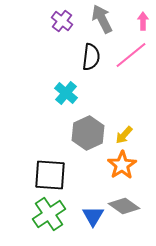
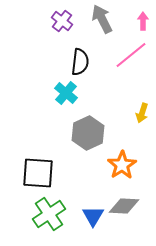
black semicircle: moved 11 px left, 5 px down
yellow arrow: moved 18 px right, 22 px up; rotated 24 degrees counterclockwise
black square: moved 12 px left, 2 px up
gray diamond: rotated 32 degrees counterclockwise
